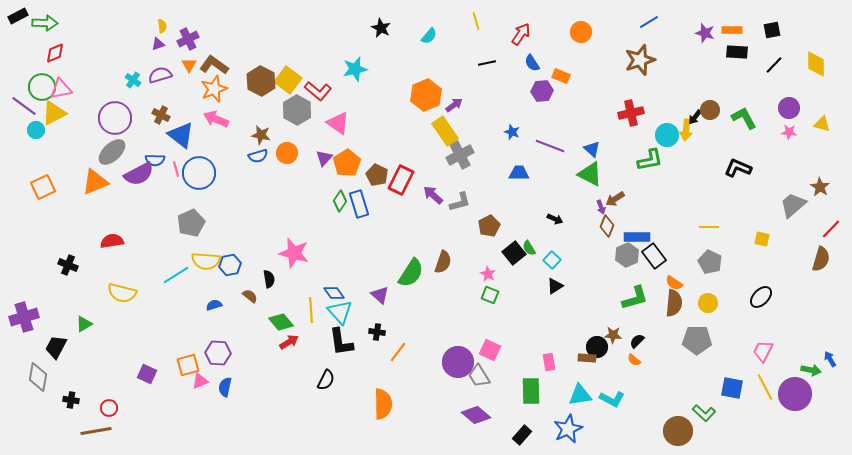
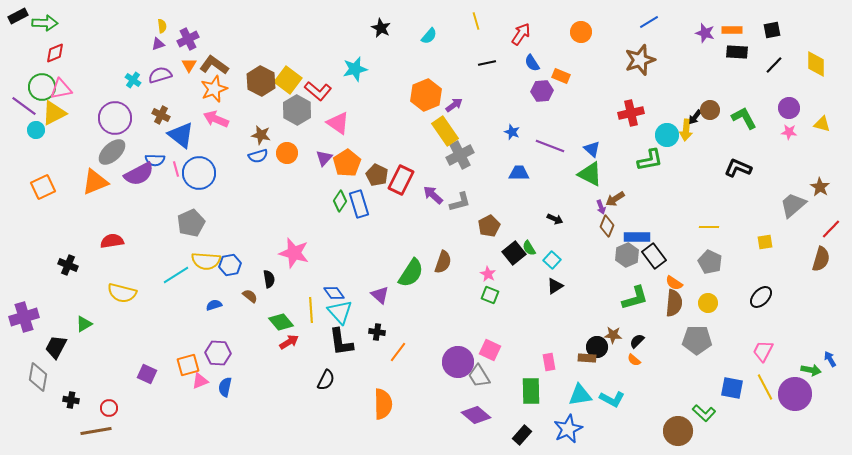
yellow square at (762, 239): moved 3 px right, 3 px down; rotated 21 degrees counterclockwise
